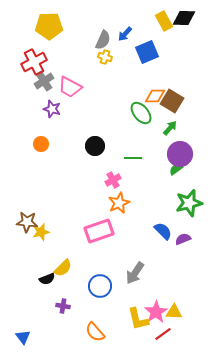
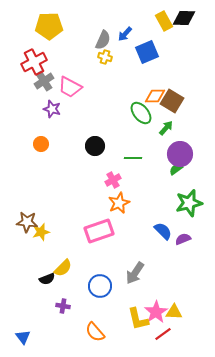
green arrow: moved 4 px left
